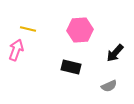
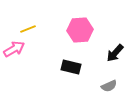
yellow line: rotated 35 degrees counterclockwise
pink arrow: moved 2 px left, 1 px up; rotated 40 degrees clockwise
